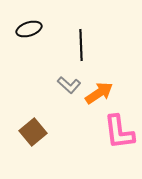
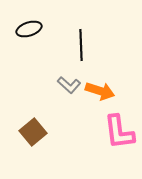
orange arrow: moved 1 px right, 2 px up; rotated 52 degrees clockwise
